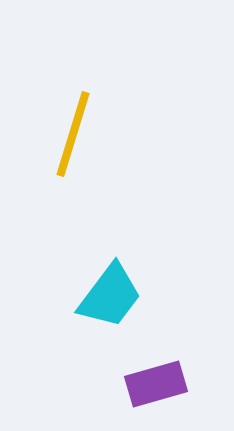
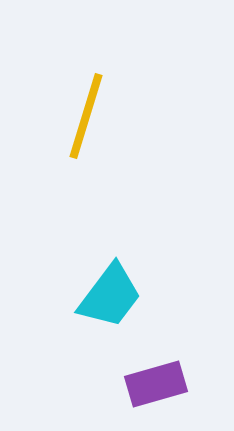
yellow line: moved 13 px right, 18 px up
